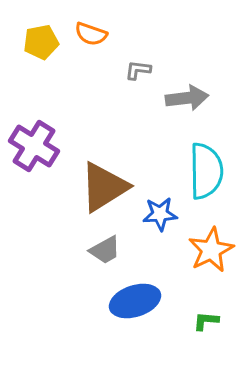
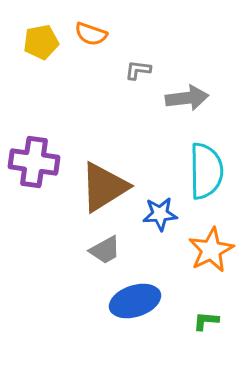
purple cross: moved 16 px down; rotated 24 degrees counterclockwise
